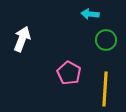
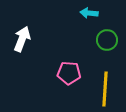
cyan arrow: moved 1 px left, 1 px up
green circle: moved 1 px right
pink pentagon: rotated 25 degrees counterclockwise
